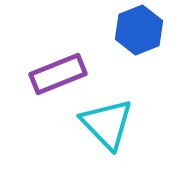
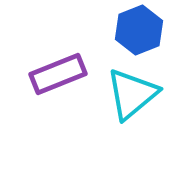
cyan triangle: moved 25 px right, 30 px up; rotated 34 degrees clockwise
